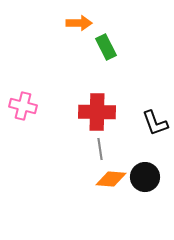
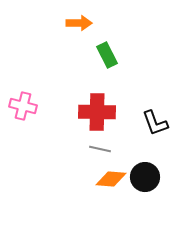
green rectangle: moved 1 px right, 8 px down
gray line: rotated 70 degrees counterclockwise
